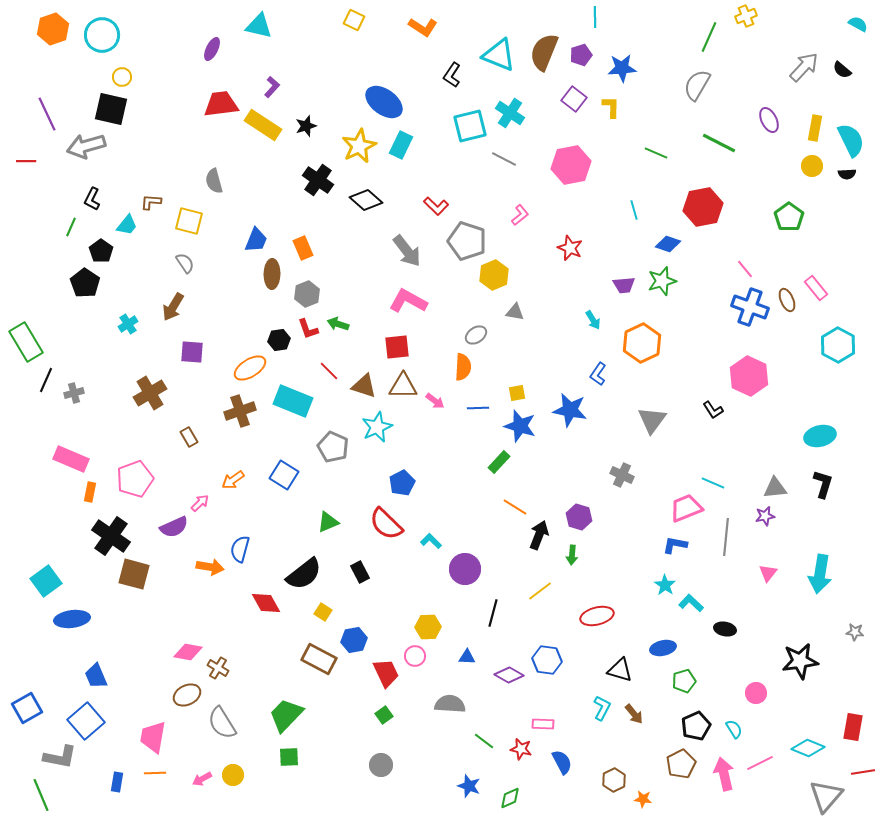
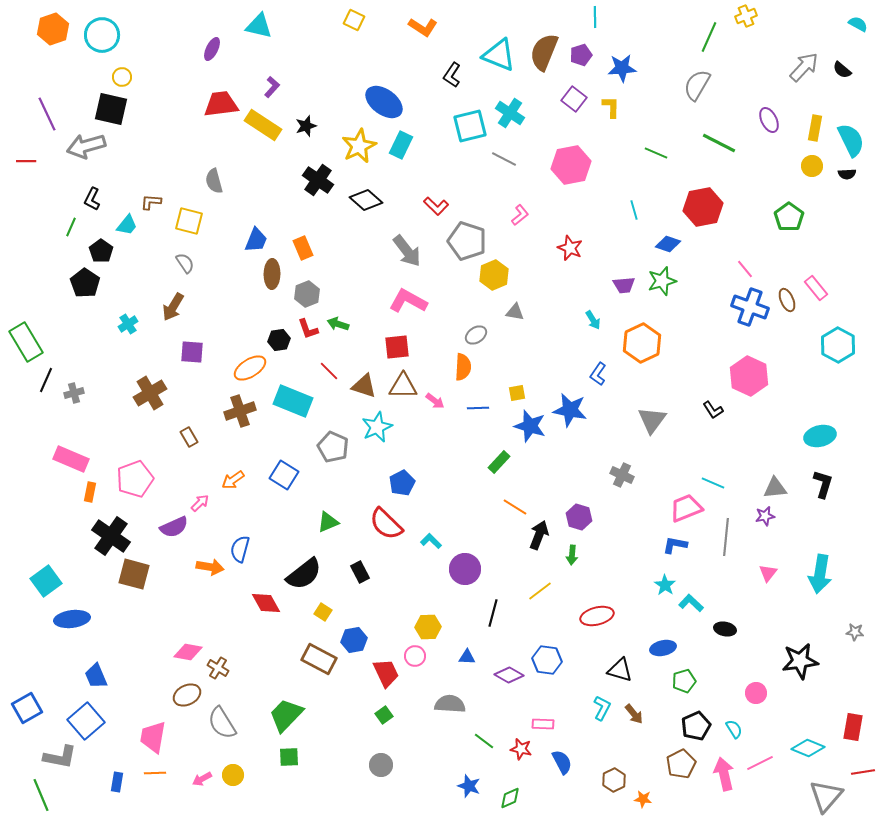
blue star at (520, 426): moved 10 px right
